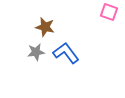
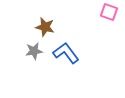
gray star: moved 2 px left, 1 px up
